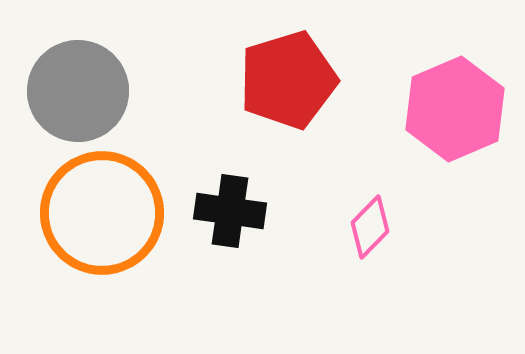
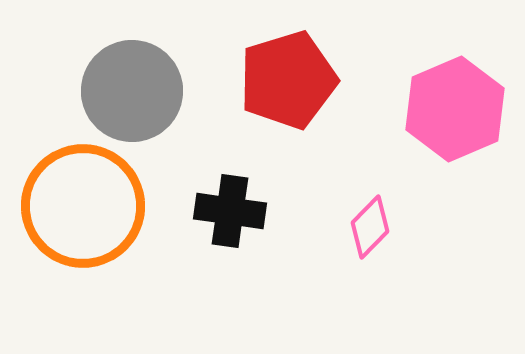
gray circle: moved 54 px right
orange circle: moved 19 px left, 7 px up
